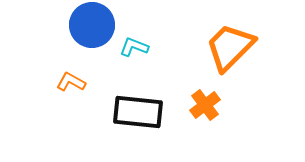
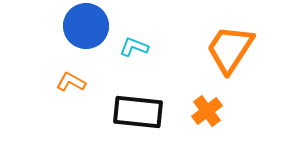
blue circle: moved 6 px left, 1 px down
orange trapezoid: moved 2 px down; rotated 12 degrees counterclockwise
orange cross: moved 2 px right, 6 px down
